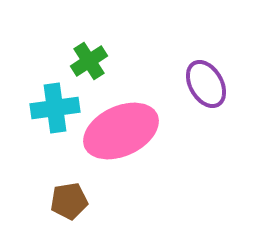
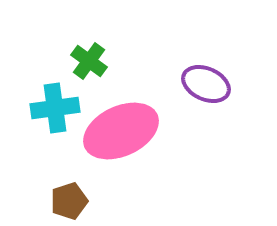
green cross: rotated 21 degrees counterclockwise
purple ellipse: rotated 36 degrees counterclockwise
brown pentagon: rotated 9 degrees counterclockwise
